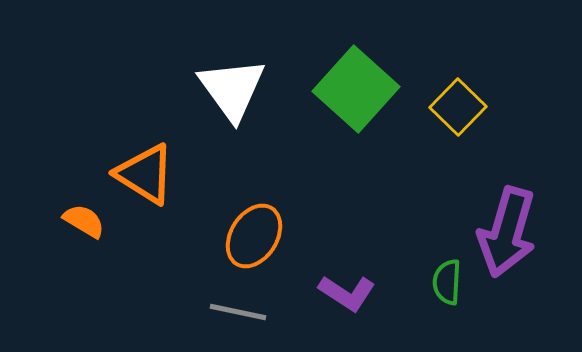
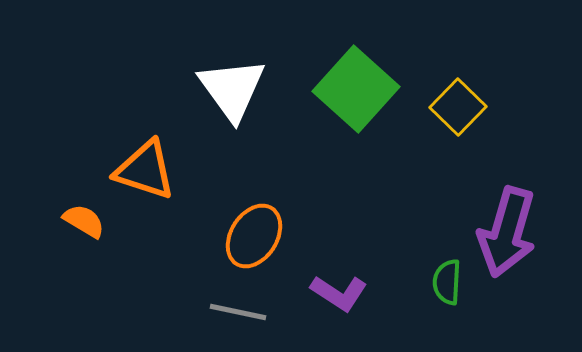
orange triangle: moved 4 px up; rotated 14 degrees counterclockwise
purple L-shape: moved 8 px left
